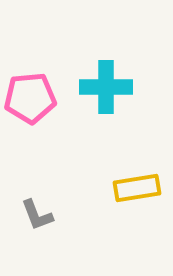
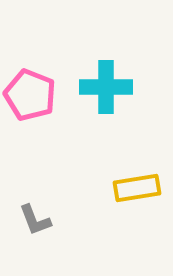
pink pentagon: moved 3 px up; rotated 27 degrees clockwise
gray L-shape: moved 2 px left, 5 px down
